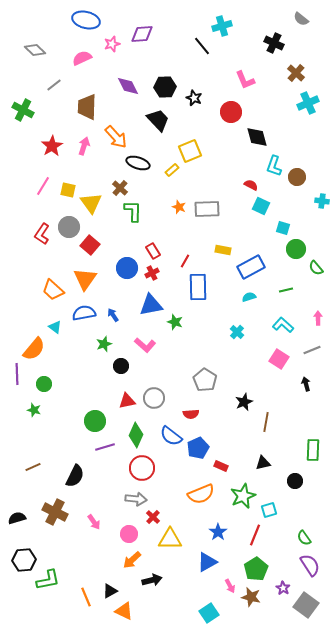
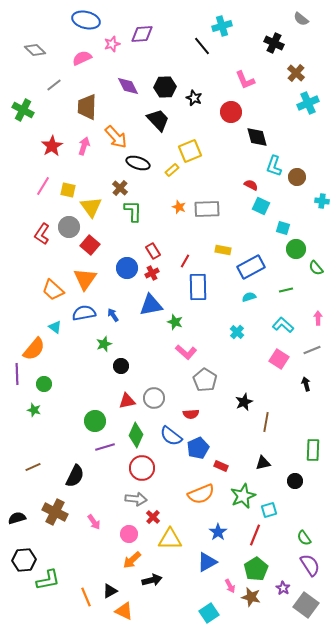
yellow triangle at (91, 203): moved 4 px down
pink L-shape at (145, 345): moved 41 px right, 7 px down
